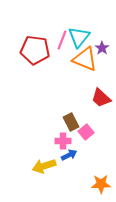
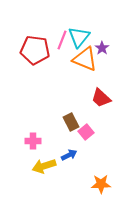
pink cross: moved 30 px left
